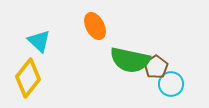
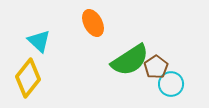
orange ellipse: moved 2 px left, 3 px up
green semicircle: rotated 45 degrees counterclockwise
